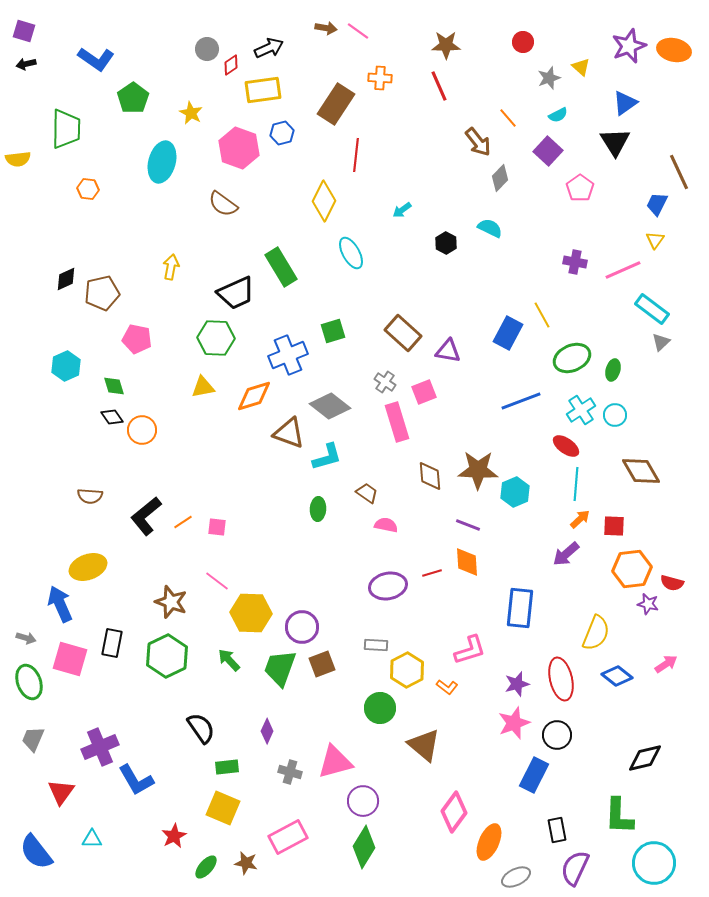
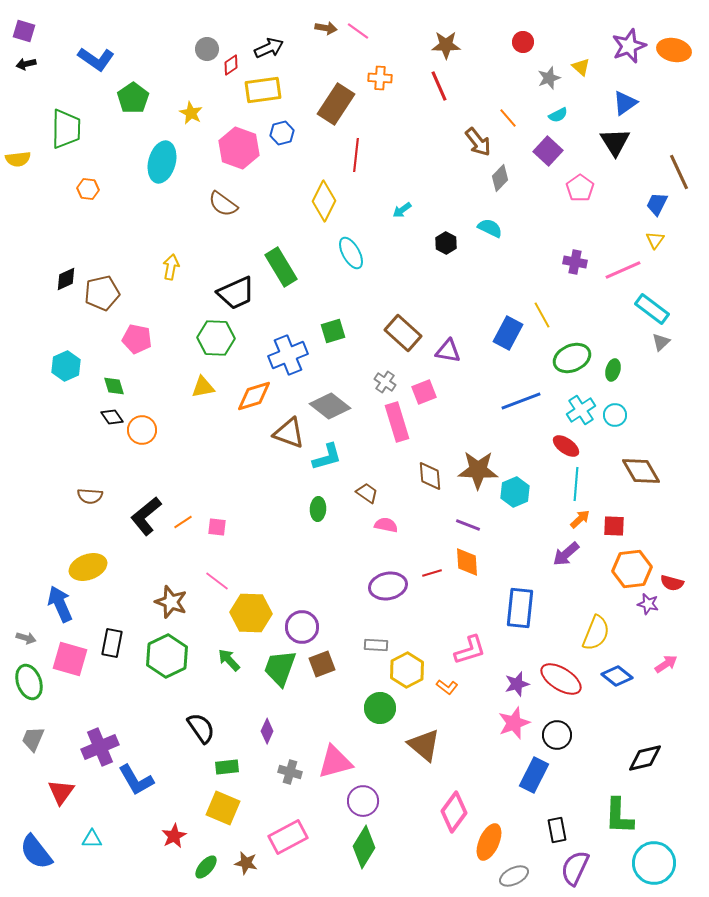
red ellipse at (561, 679): rotated 45 degrees counterclockwise
gray ellipse at (516, 877): moved 2 px left, 1 px up
